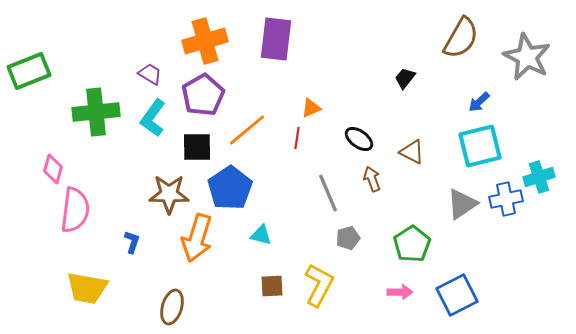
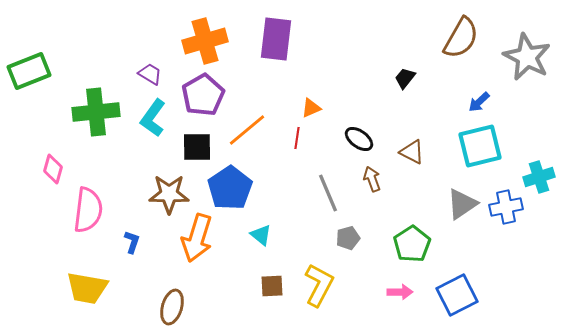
blue cross: moved 8 px down
pink semicircle: moved 13 px right
cyan triangle: rotated 25 degrees clockwise
